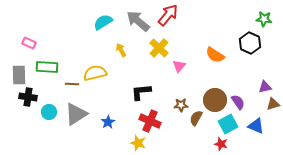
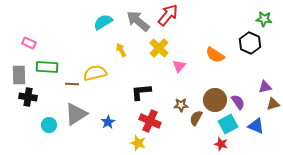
cyan circle: moved 13 px down
